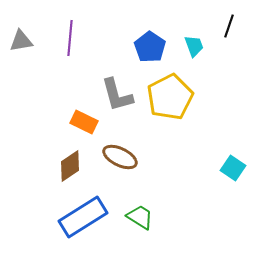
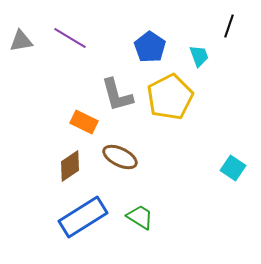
purple line: rotated 64 degrees counterclockwise
cyan trapezoid: moved 5 px right, 10 px down
